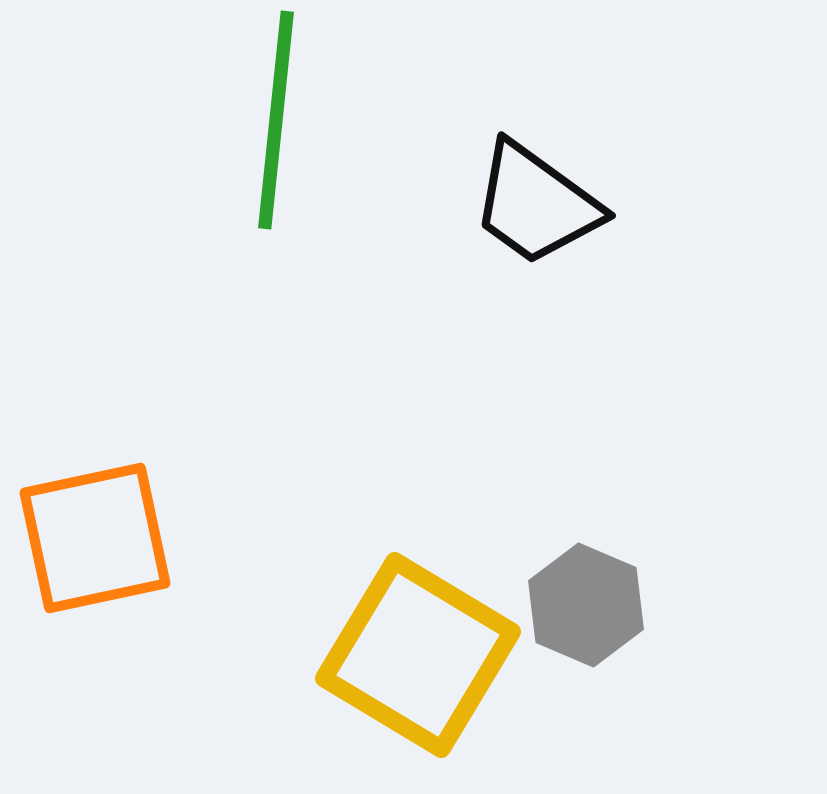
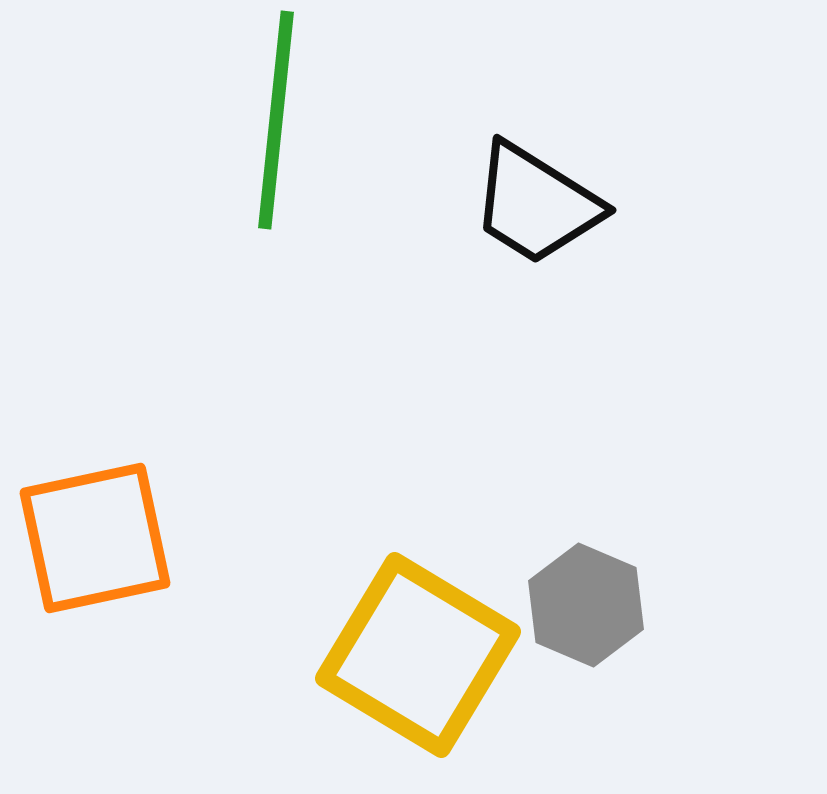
black trapezoid: rotated 4 degrees counterclockwise
